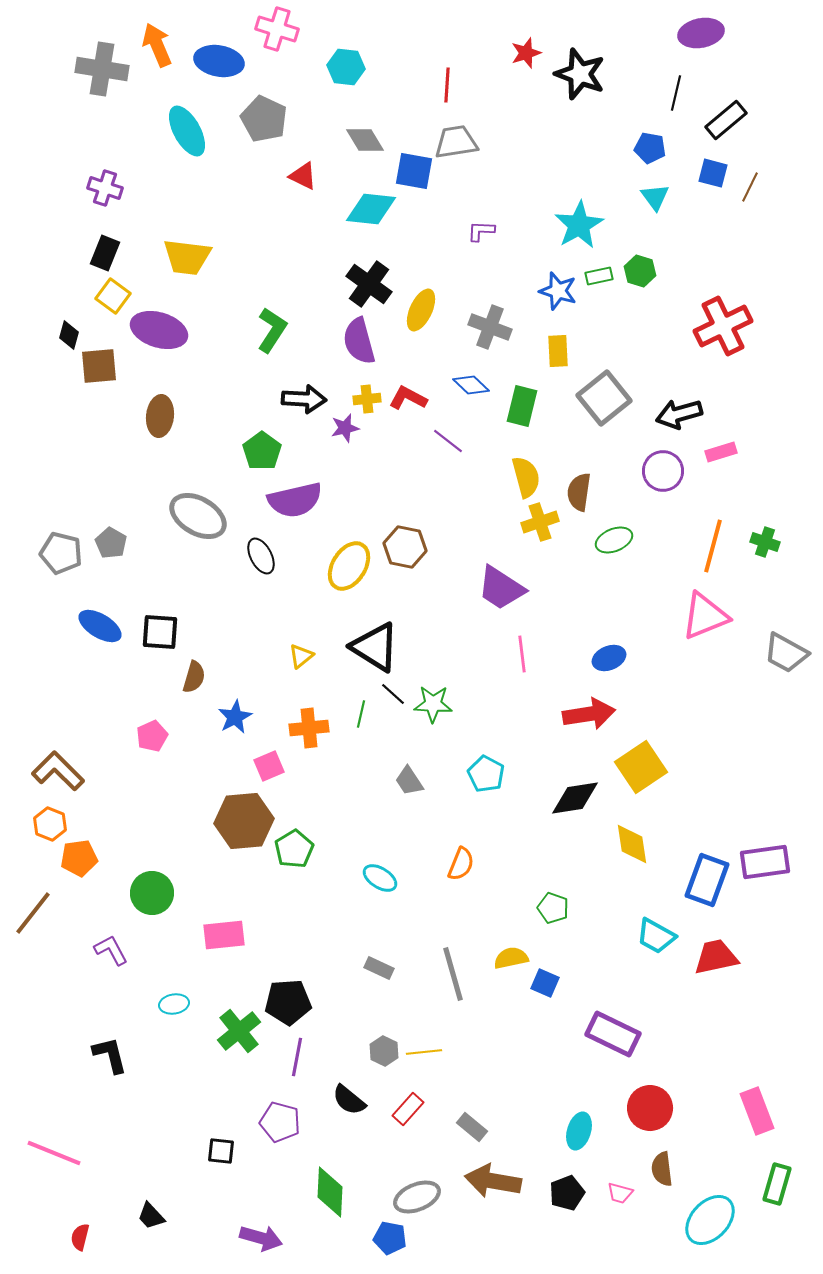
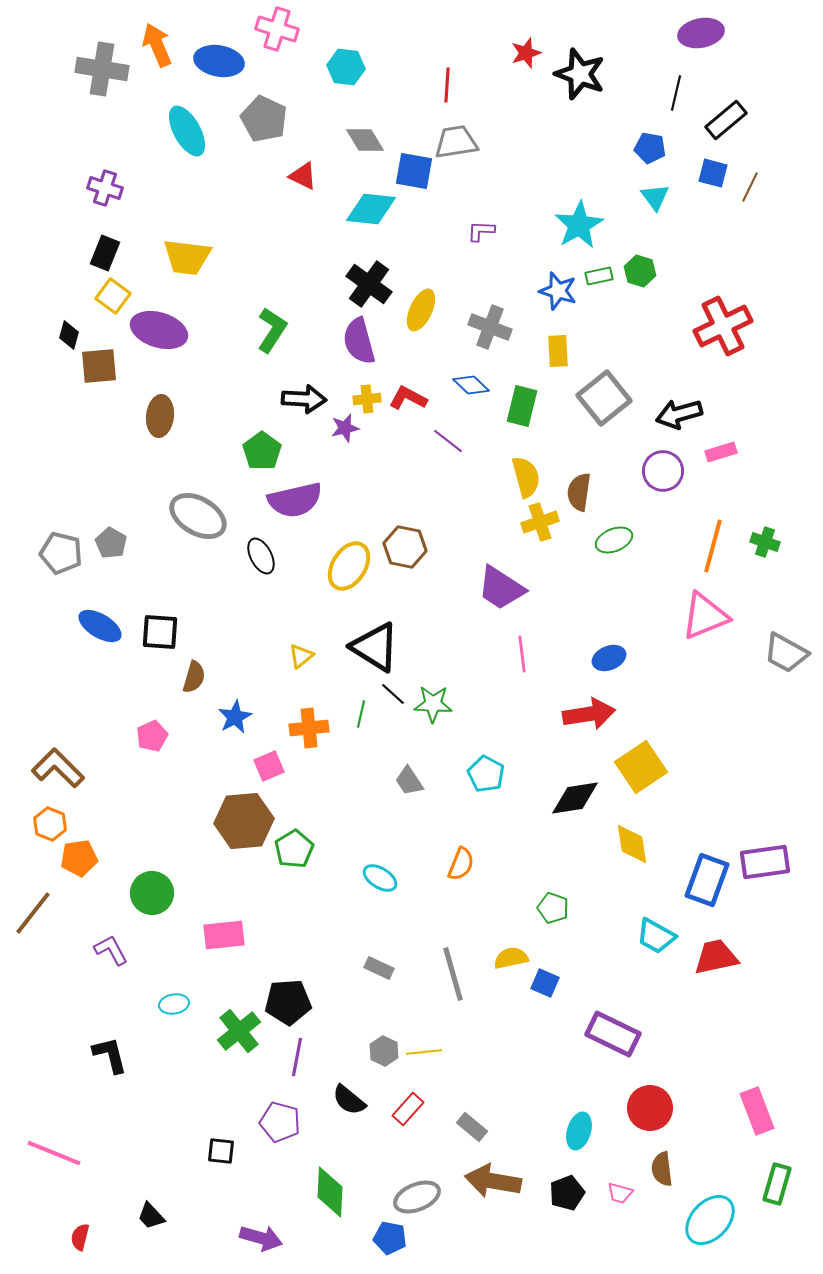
brown L-shape at (58, 771): moved 3 px up
